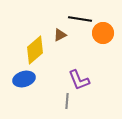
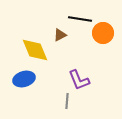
yellow diamond: rotated 72 degrees counterclockwise
